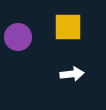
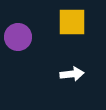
yellow square: moved 4 px right, 5 px up
